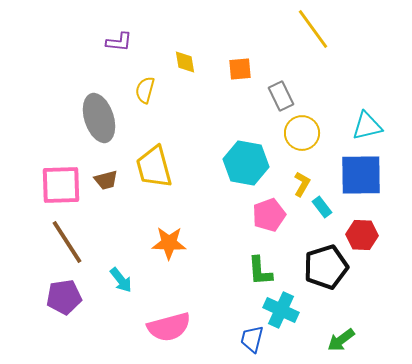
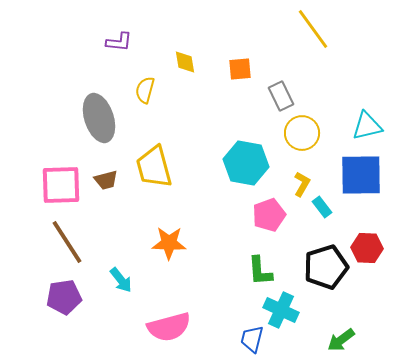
red hexagon: moved 5 px right, 13 px down
